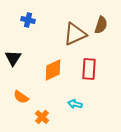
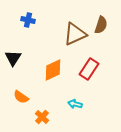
red rectangle: rotated 30 degrees clockwise
